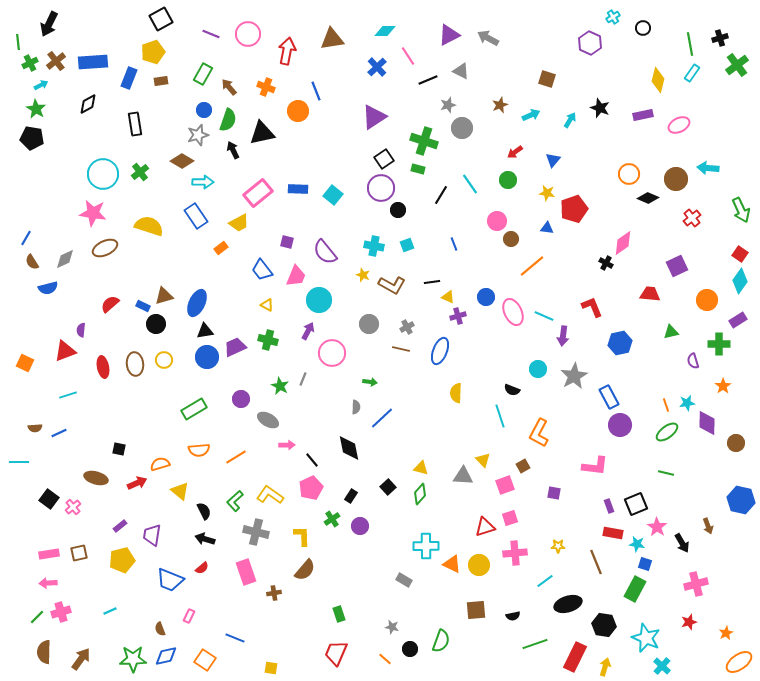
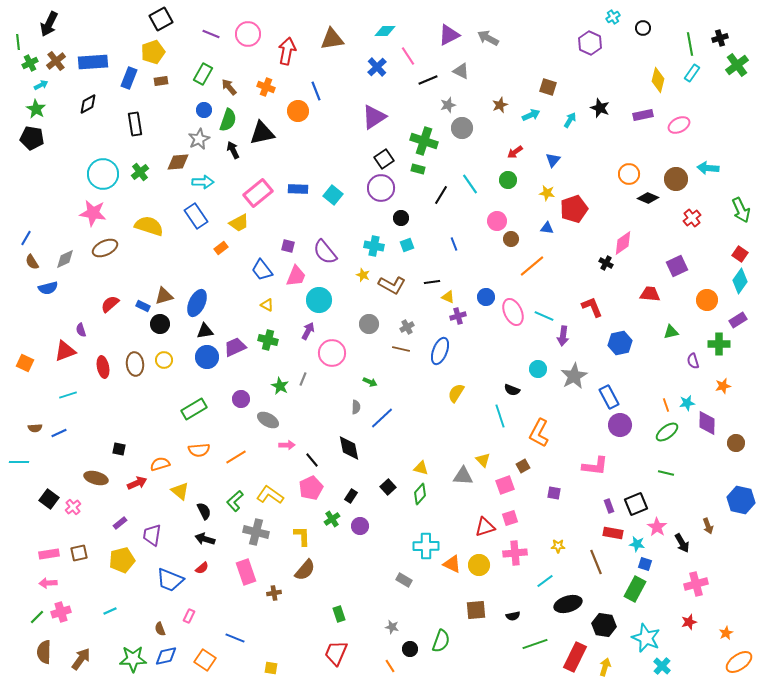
brown square at (547, 79): moved 1 px right, 8 px down
gray star at (198, 135): moved 1 px right, 4 px down; rotated 10 degrees counterclockwise
brown diamond at (182, 161): moved 4 px left, 1 px down; rotated 35 degrees counterclockwise
black circle at (398, 210): moved 3 px right, 8 px down
purple square at (287, 242): moved 1 px right, 4 px down
black circle at (156, 324): moved 4 px right
purple semicircle at (81, 330): rotated 24 degrees counterclockwise
green arrow at (370, 382): rotated 16 degrees clockwise
orange star at (723, 386): rotated 21 degrees clockwise
yellow semicircle at (456, 393): rotated 30 degrees clockwise
purple rectangle at (120, 526): moved 3 px up
orange line at (385, 659): moved 5 px right, 7 px down; rotated 16 degrees clockwise
